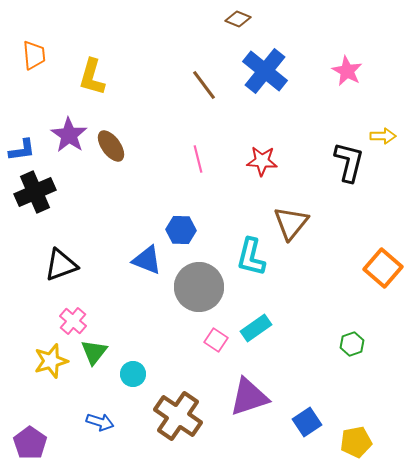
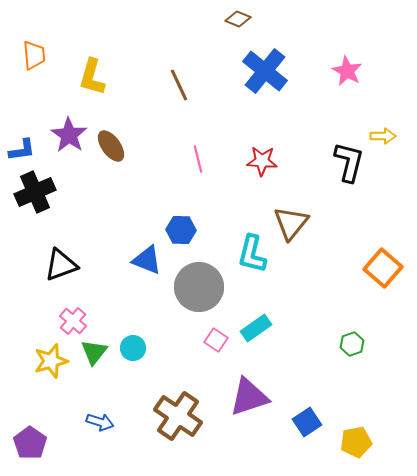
brown line: moved 25 px left; rotated 12 degrees clockwise
cyan L-shape: moved 1 px right, 3 px up
cyan circle: moved 26 px up
